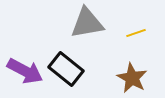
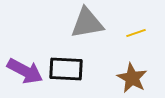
black rectangle: rotated 36 degrees counterclockwise
